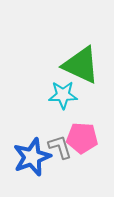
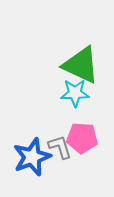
cyan star: moved 12 px right, 2 px up
